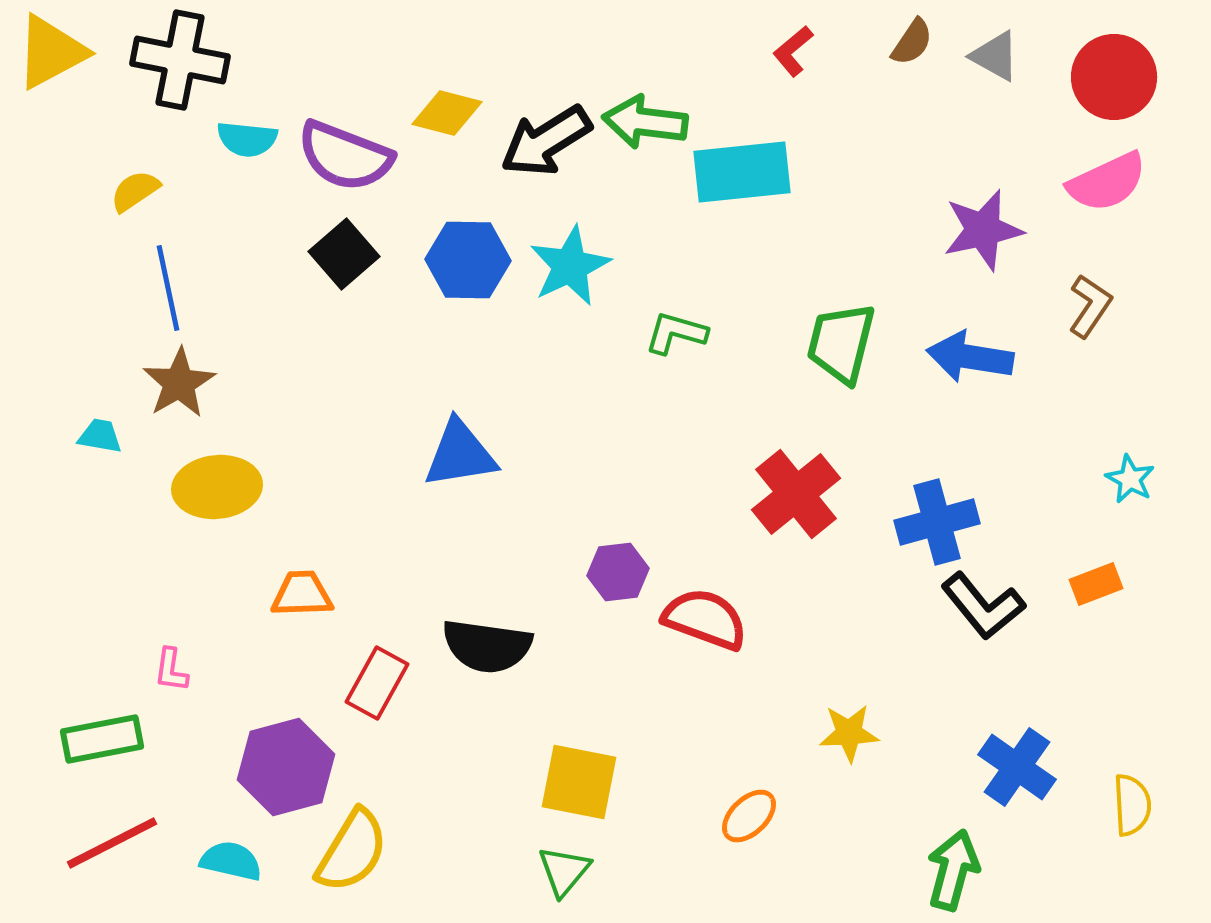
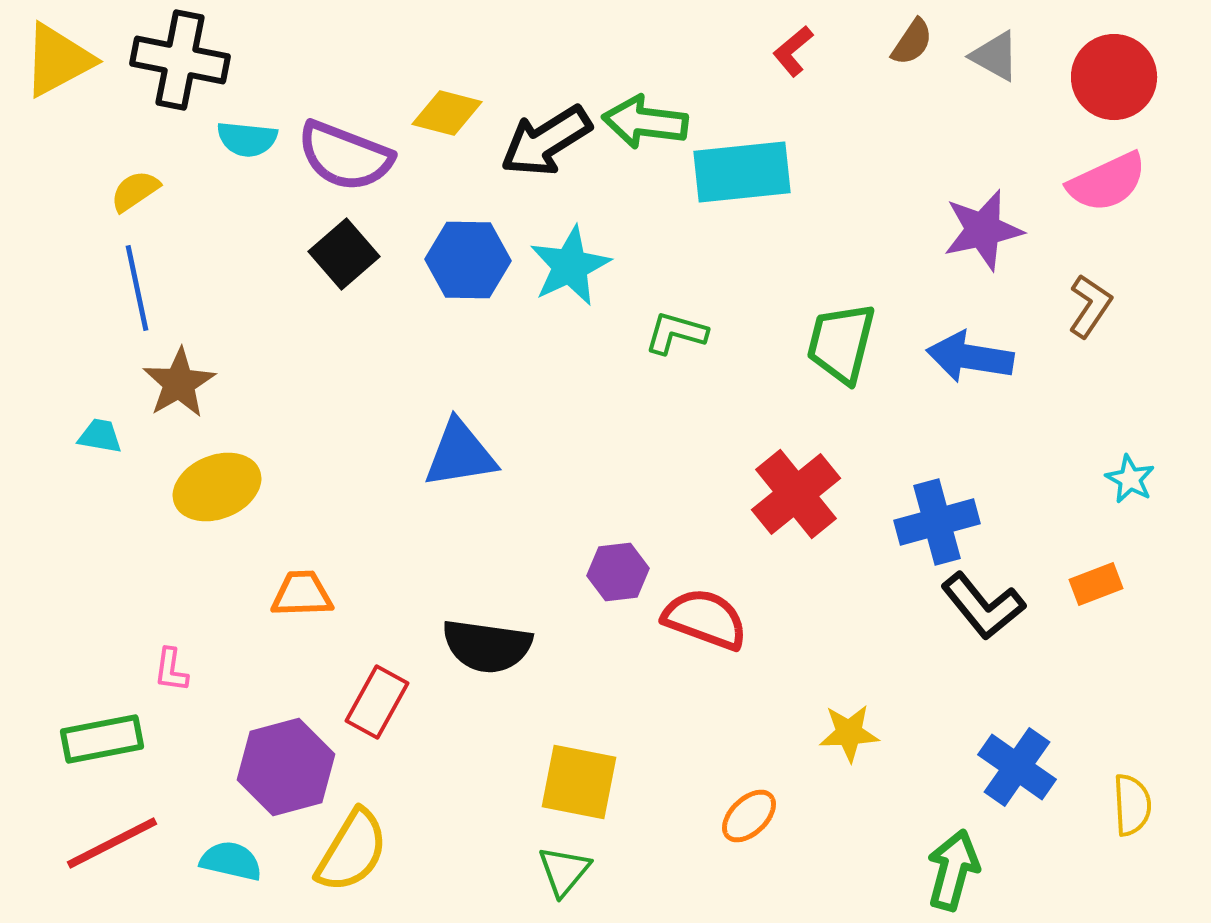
yellow triangle at (51, 52): moved 7 px right, 8 px down
blue line at (168, 288): moved 31 px left
yellow ellipse at (217, 487): rotated 16 degrees counterclockwise
red rectangle at (377, 683): moved 19 px down
